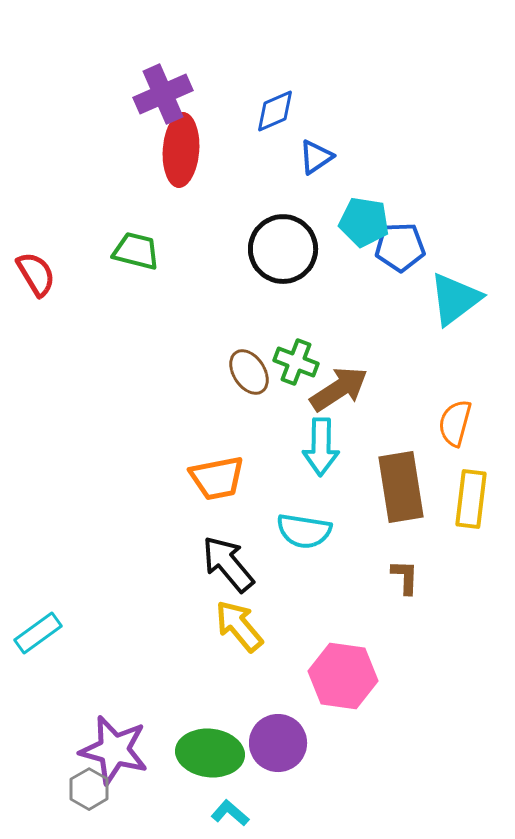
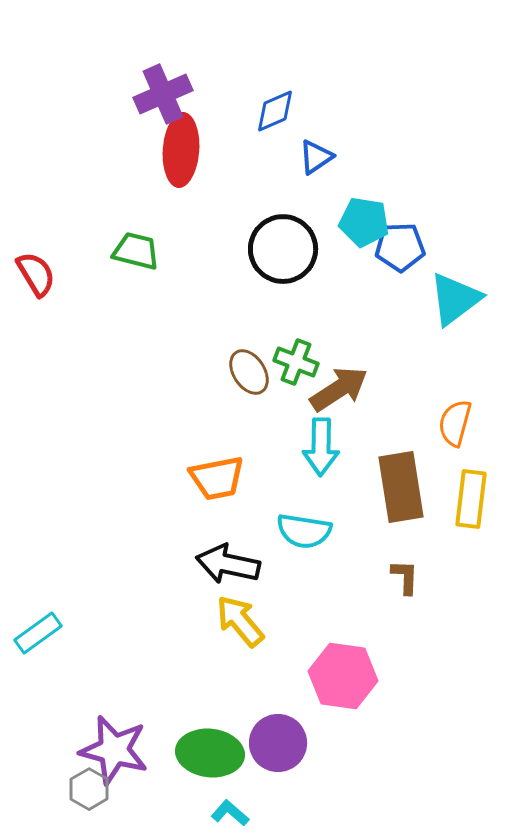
black arrow: rotated 38 degrees counterclockwise
yellow arrow: moved 1 px right, 5 px up
